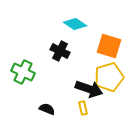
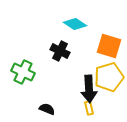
black arrow: rotated 68 degrees clockwise
yellow rectangle: moved 6 px right
